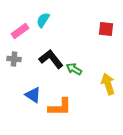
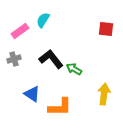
gray cross: rotated 24 degrees counterclockwise
yellow arrow: moved 4 px left, 10 px down; rotated 25 degrees clockwise
blue triangle: moved 1 px left, 1 px up
